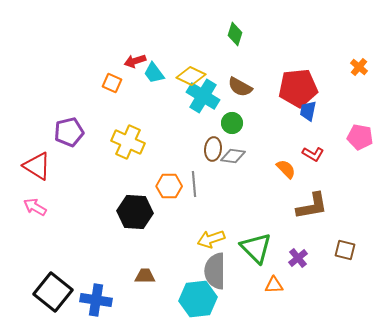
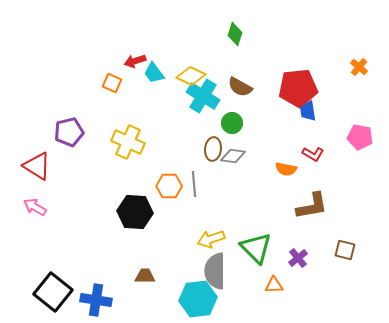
blue trapezoid: rotated 20 degrees counterclockwise
orange semicircle: rotated 145 degrees clockwise
